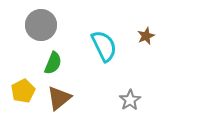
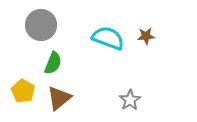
brown star: rotated 18 degrees clockwise
cyan semicircle: moved 4 px right, 8 px up; rotated 44 degrees counterclockwise
yellow pentagon: rotated 15 degrees counterclockwise
